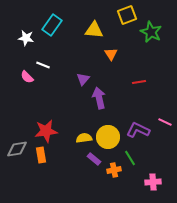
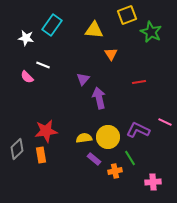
gray diamond: rotated 35 degrees counterclockwise
orange cross: moved 1 px right, 1 px down
